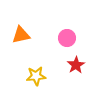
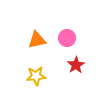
orange triangle: moved 16 px right, 5 px down
